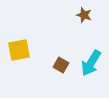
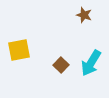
brown square: rotated 14 degrees clockwise
